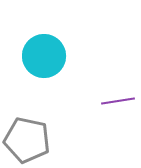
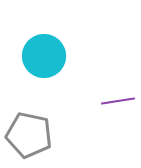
gray pentagon: moved 2 px right, 5 px up
